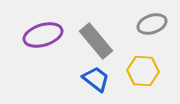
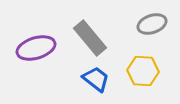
purple ellipse: moved 7 px left, 13 px down
gray rectangle: moved 6 px left, 3 px up
